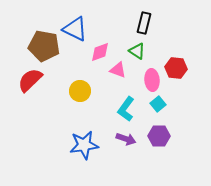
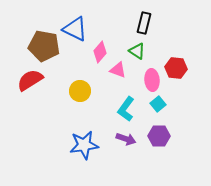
pink diamond: rotated 30 degrees counterclockwise
red semicircle: rotated 12 degrees clockwise
